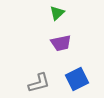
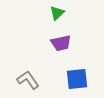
blue square: rotated 20 degrees clockwise
gray L-shape: moved 11 px left, 3 px up; rotated 110 degrees counterclockwise
